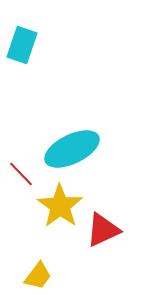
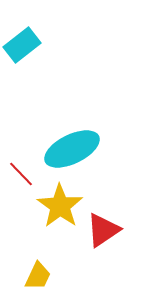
cyan rectangle: rotated 33 degrees clockwise
red triangle: rotated 9 degrees counterclockwise
yellow trapezoid: rotated 12 degrees counterclockwise
